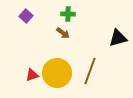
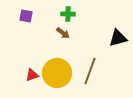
purple square: rotated 32 degrees counterclockwise
